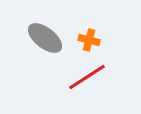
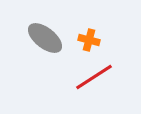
red line: moved 7 px right
